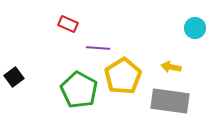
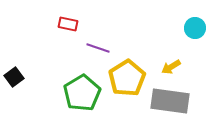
red rectangle: rotated 12 degrees counterclockwise
purple line: rotated 15 degrees clockwise
yellow arrow: rotated 42 degrees counterclockwise
yellow pentagon: moved 4 px right, 2 px down
green pentagon: moved 3 px right, 3 px down; rotated 12 degrees clockwise
